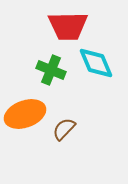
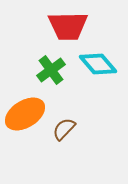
cyan diamond: moved 2 px right, 1 px down; rotated 18 degrees counterclockwise
green cross: rotated 32 degrees clockwise
orange ellipse: rotated 12 degrees counterclockwise
